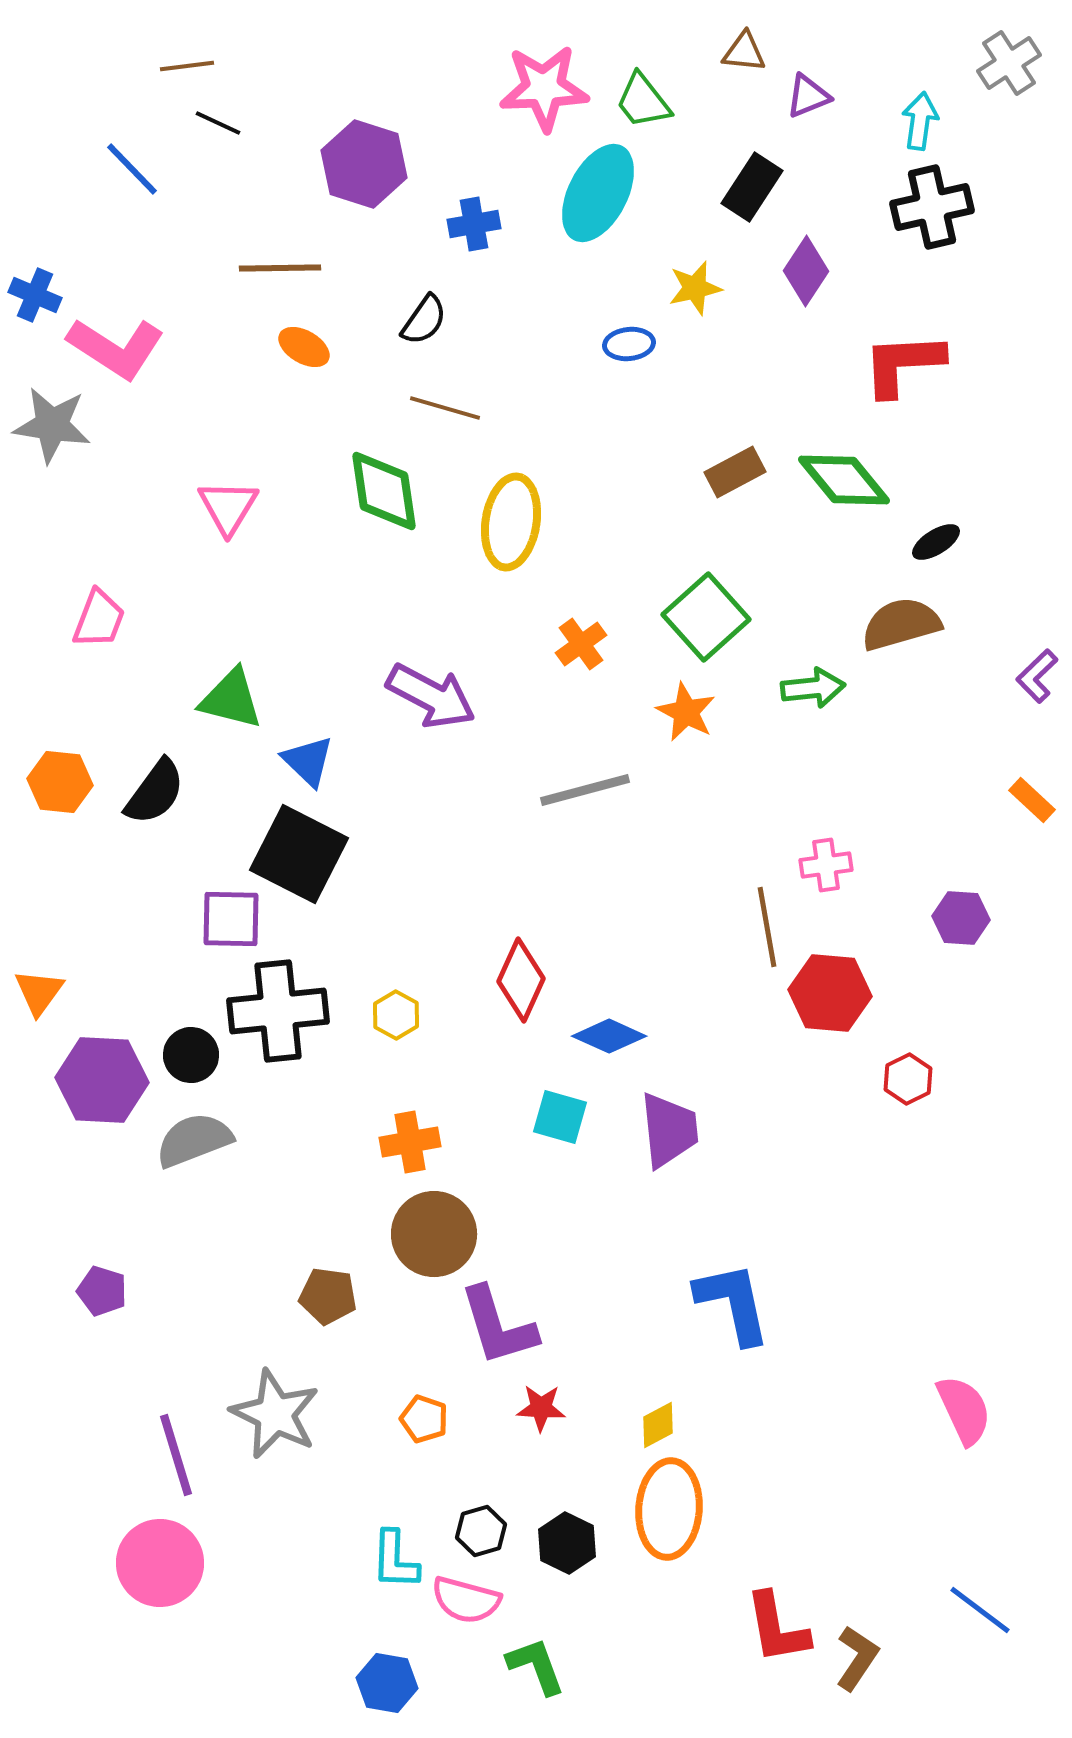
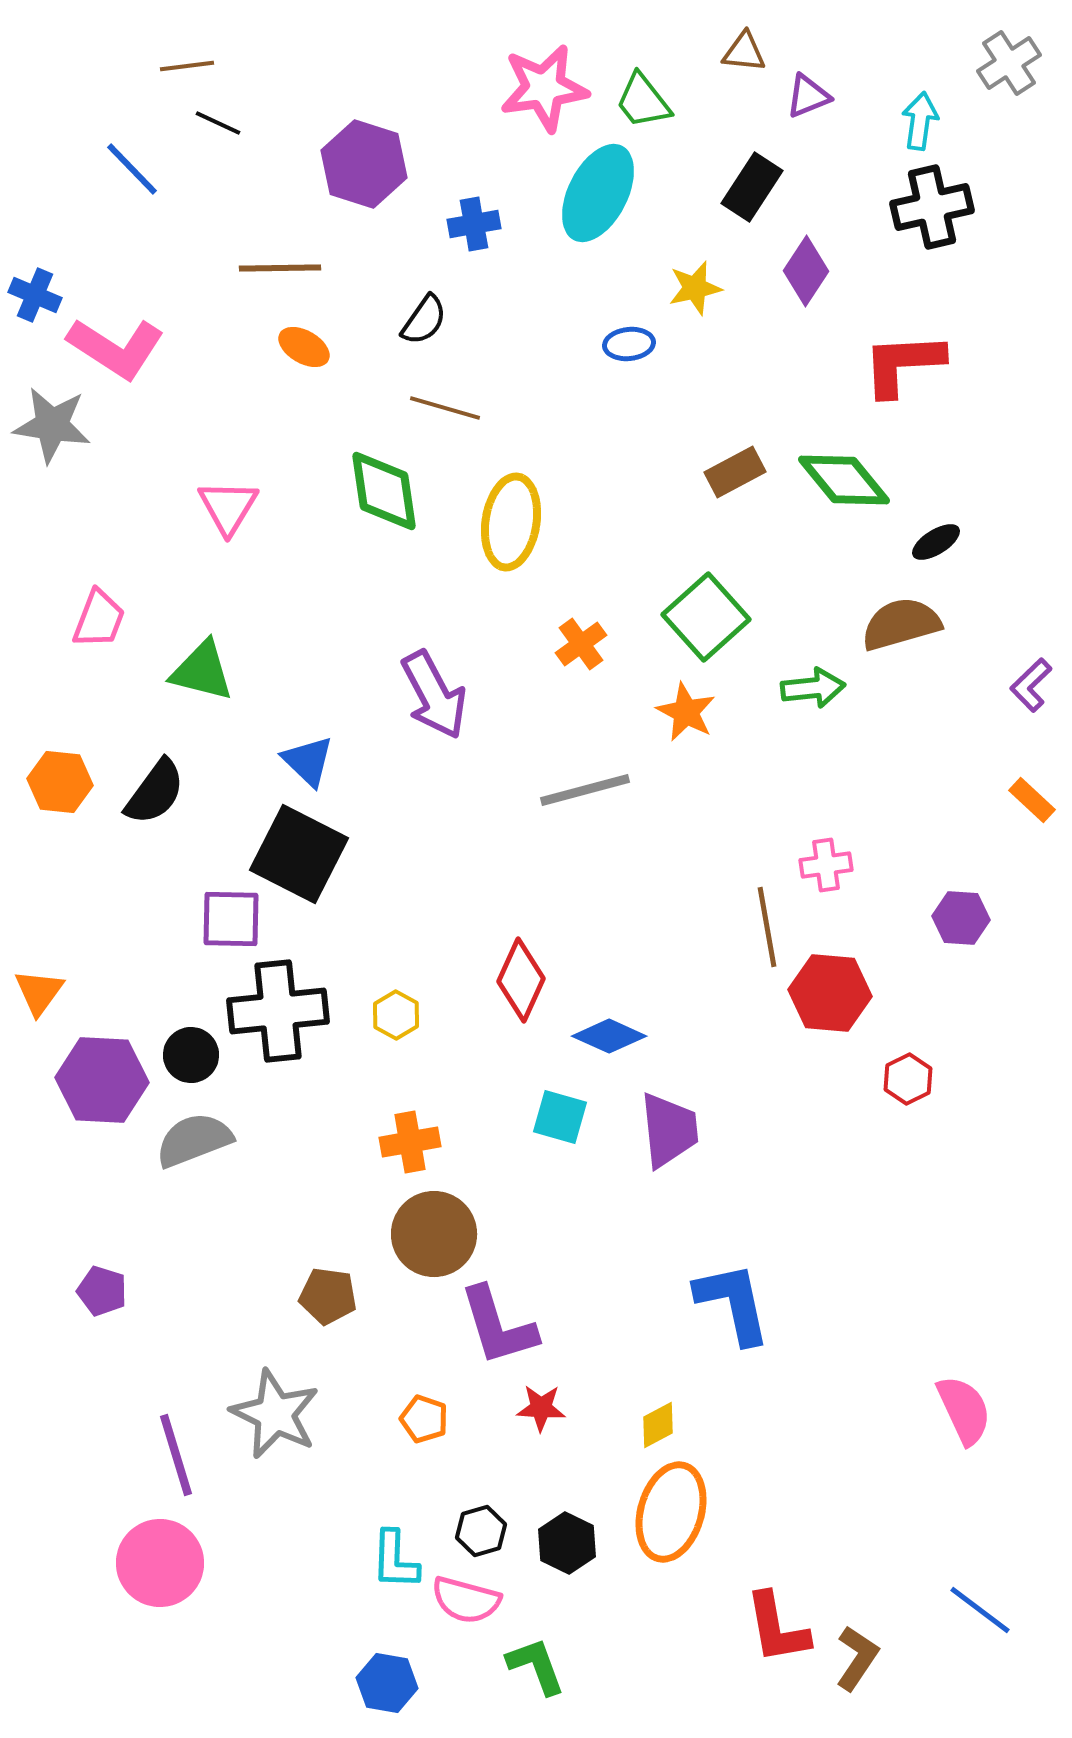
pink star at (544, 88): rotated 6 degrees counterclockwise
purple L-shape at (1037, 676): moved 6 px left, 9 px down
purple arrow at (431, 696): moved 3 px right, 1 px up; rotated 34 degrees clockwise
green triangle at (231, 699): moved 29 px left, 28 px up
orange ellipse at (669, 1509): moved 2 px right, 3 px down; rotated 12 degrees clockwise
